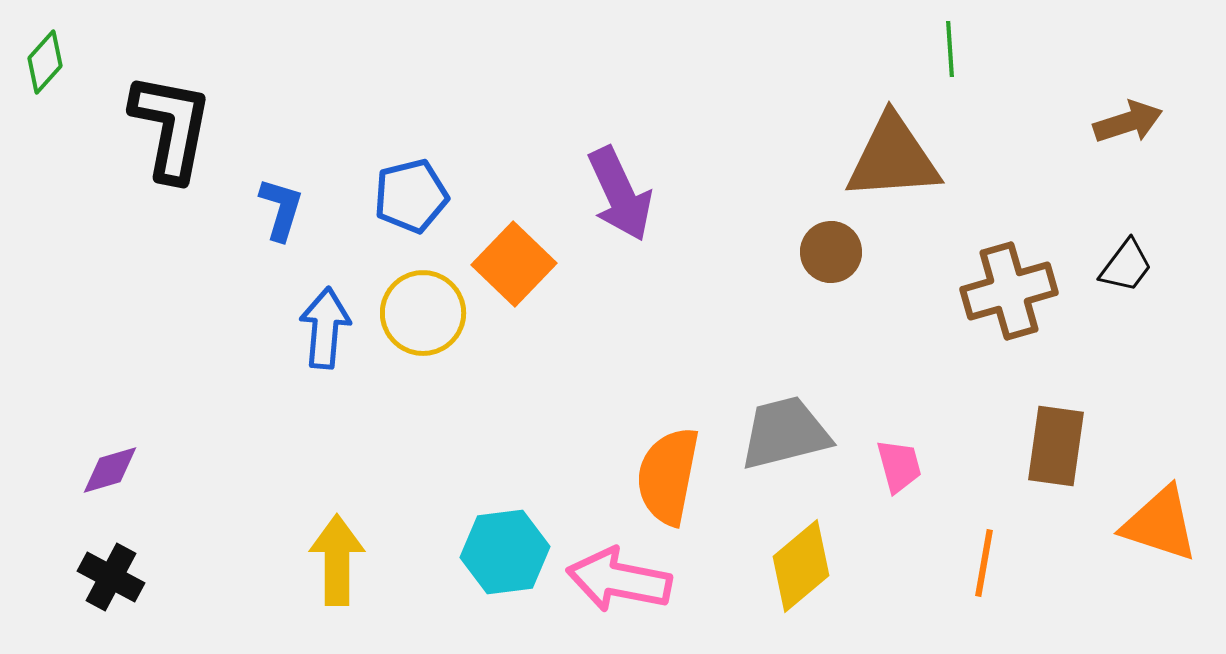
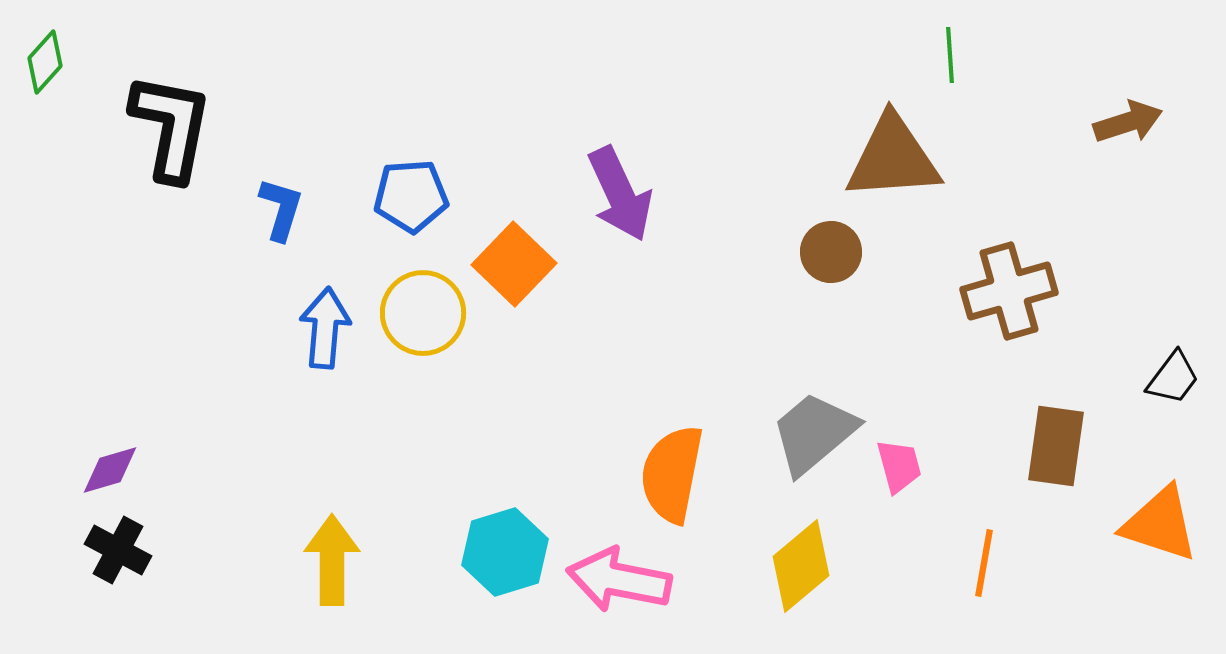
green line: moved 6 px down
blue pentagon: rotated 10 degrees clockwise
black trapezoid: moved 47 px right, 112 px down
gray trapezoid: moved 29 px right; rotated 26 degrees counterclockwise
orange semicircle: moved 4 px right, 2 px up
cyan hexagon: rotated 10 degrees counterclockwise
yellow arrow: moved 5 px left
black cross: moved 7 px right, 27 px up
